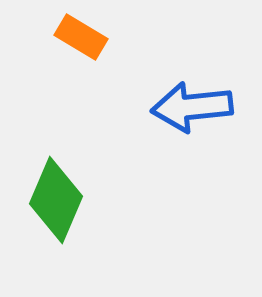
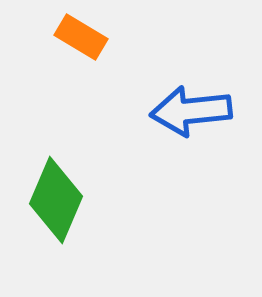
blue arrow: moved 1 px left, 4 px down
